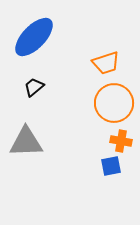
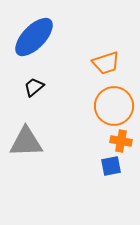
orange circle: moved 3 px down
